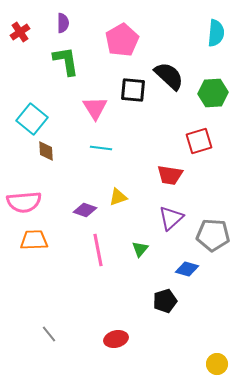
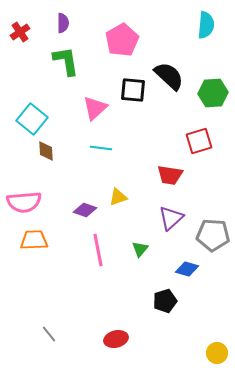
cyan semicircle: moved 10 px left, 8 px up
pink triangle: rotated 20 degrees clockwise
yellow circle: moved 11 px up
